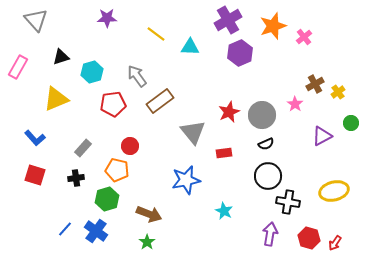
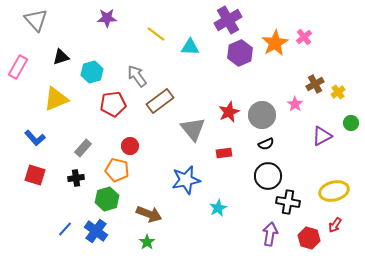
orange star at (273, 26): moved 2 px right, 17 px down; rotated 12 degrees counterclockwise
gray triangle at (193, 132): moved 3 px up
cyan star at (224, 211): moved 6 px left, 3 px up; rotated 18 degrees clockwise
red arrow at (335, 243): moved 18 px up
